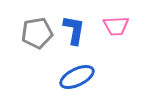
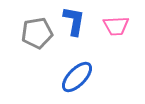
blue L-shape: moved 9 px up
blue ellipse: rotated 20 degrees counterclockwise
